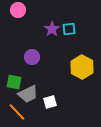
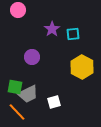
cyan square: moved 4 px right, 5 px down
green square: moved 1 px right, 5 px down
white square: moved 4 px right
